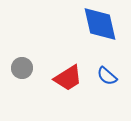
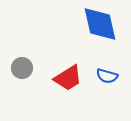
blue semicircle: rotated 25 degrees counterclockwise
